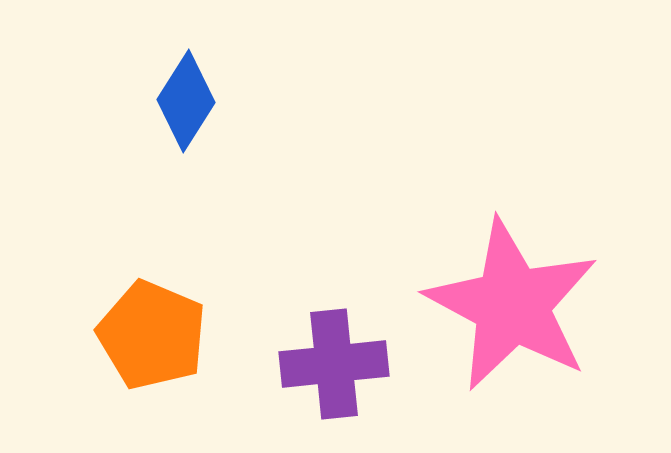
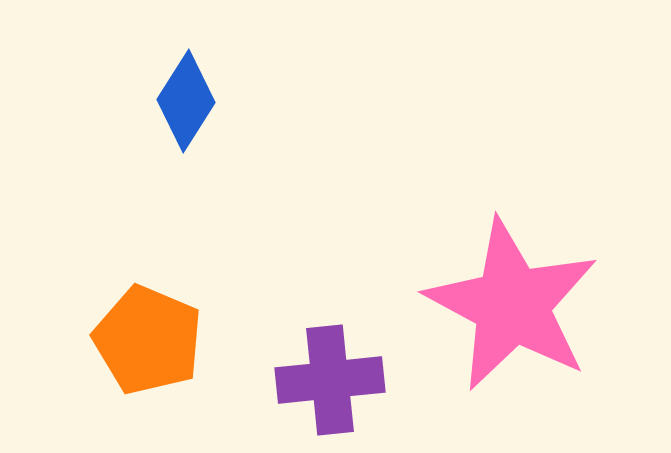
orange pentagon: moved 4 px left, 5 px down
purple cross: moved 4 px left, 16 px down
